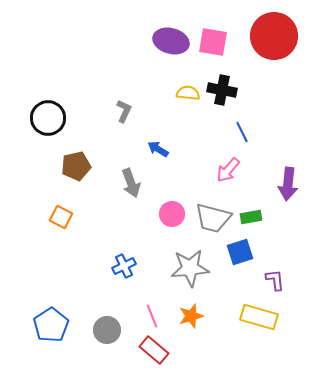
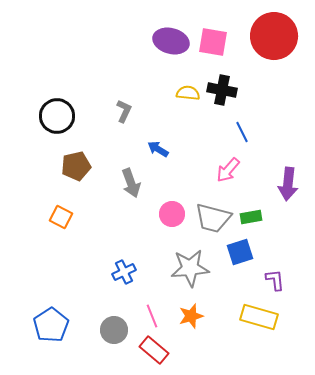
black circle: moved 9 px right, 2 px up
blue cross: moved 6 px down
gray circle: moved 7 px right
